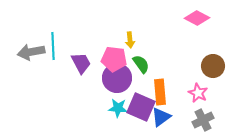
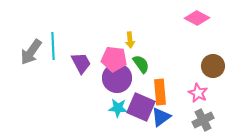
gray arrow: rotated 44 degrees counterclockwise
